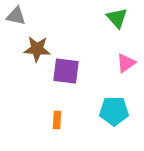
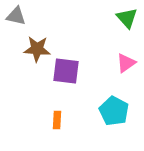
green triangle: moved 10 px right
cyan pentagon: rotated 28 degrees clockwise
